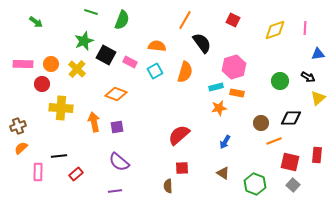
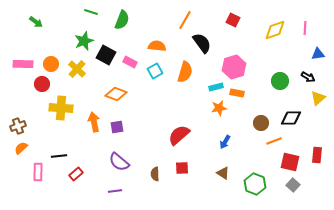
brown semicircle at (168, 186): moved 13 px left, 12 px up
